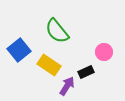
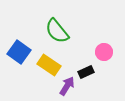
blue square: moved 2 px down; rotated 15 degrees counterclockwise
